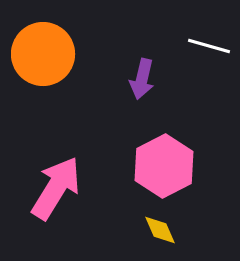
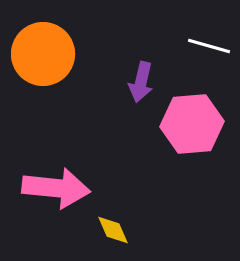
purple arrow: moved 1 px left, 3 px down
pink hexagon: moved 28 px right, 42 px up; rotated 22 degrees clockwise
pink arrow: rotated 64 degrees clockwise
yellow diamond: moved 47 px left
